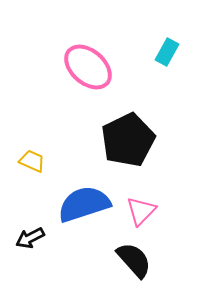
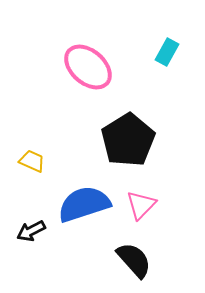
black pentagon: rotated 6 degrees counterclockwise
pink triangle: moved 6 px up
black arrow: moved 1 px right, 7 px up
